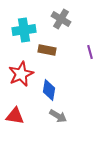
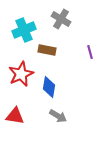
cyan cross: rotated 15 degrees counterclockwise
blue diamond: moved 3 px up
